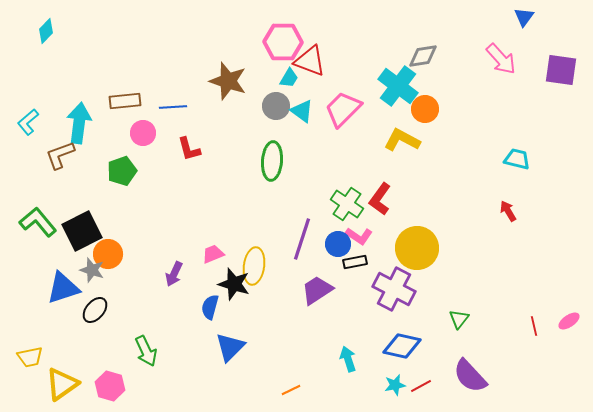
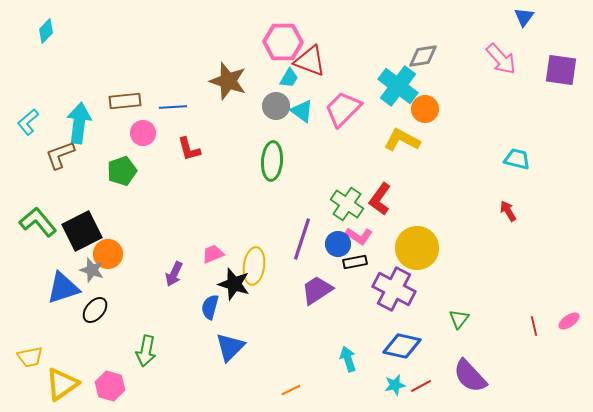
green arrow at (146, 351): rotated 36 degrees clockwise
